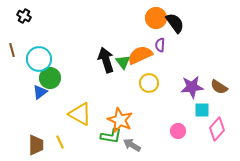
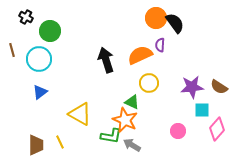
black cross: moved 2 px right, 1 px down
green triangle: moved 9 px right, 40 px down; rotated 28 degrees counterclockwise
green circle: moved 47 px up
orange star: moved 5 px right
